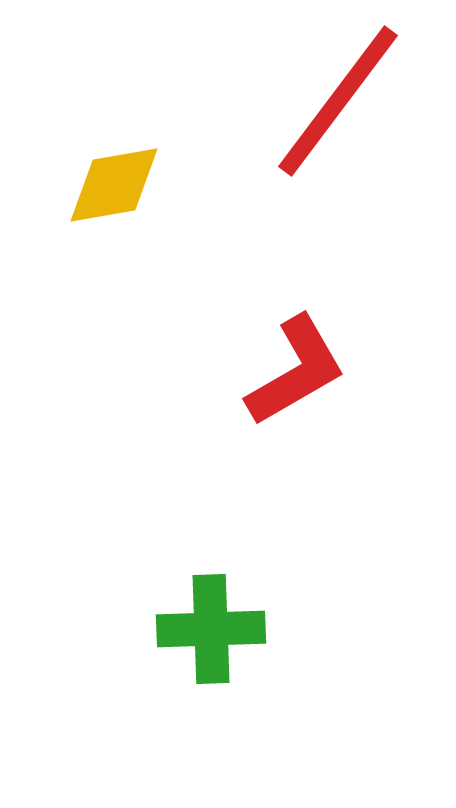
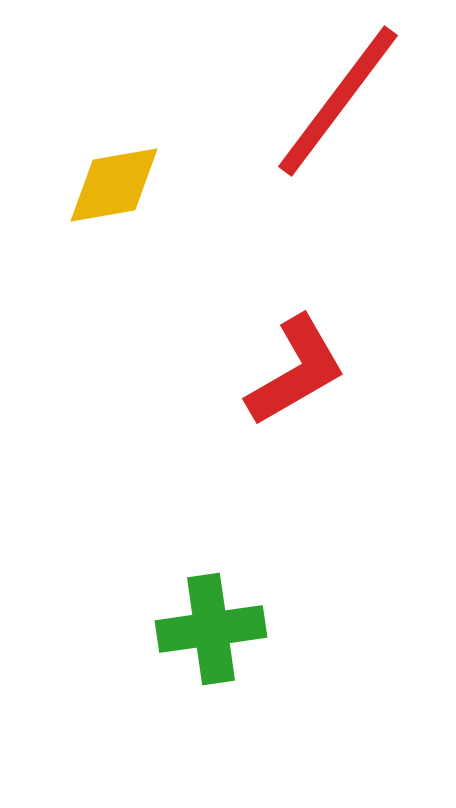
green cross: rotated 6 degrees counterclockwise
